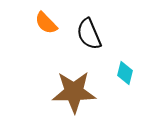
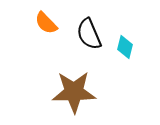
cyan diamond: moved 26 px up
